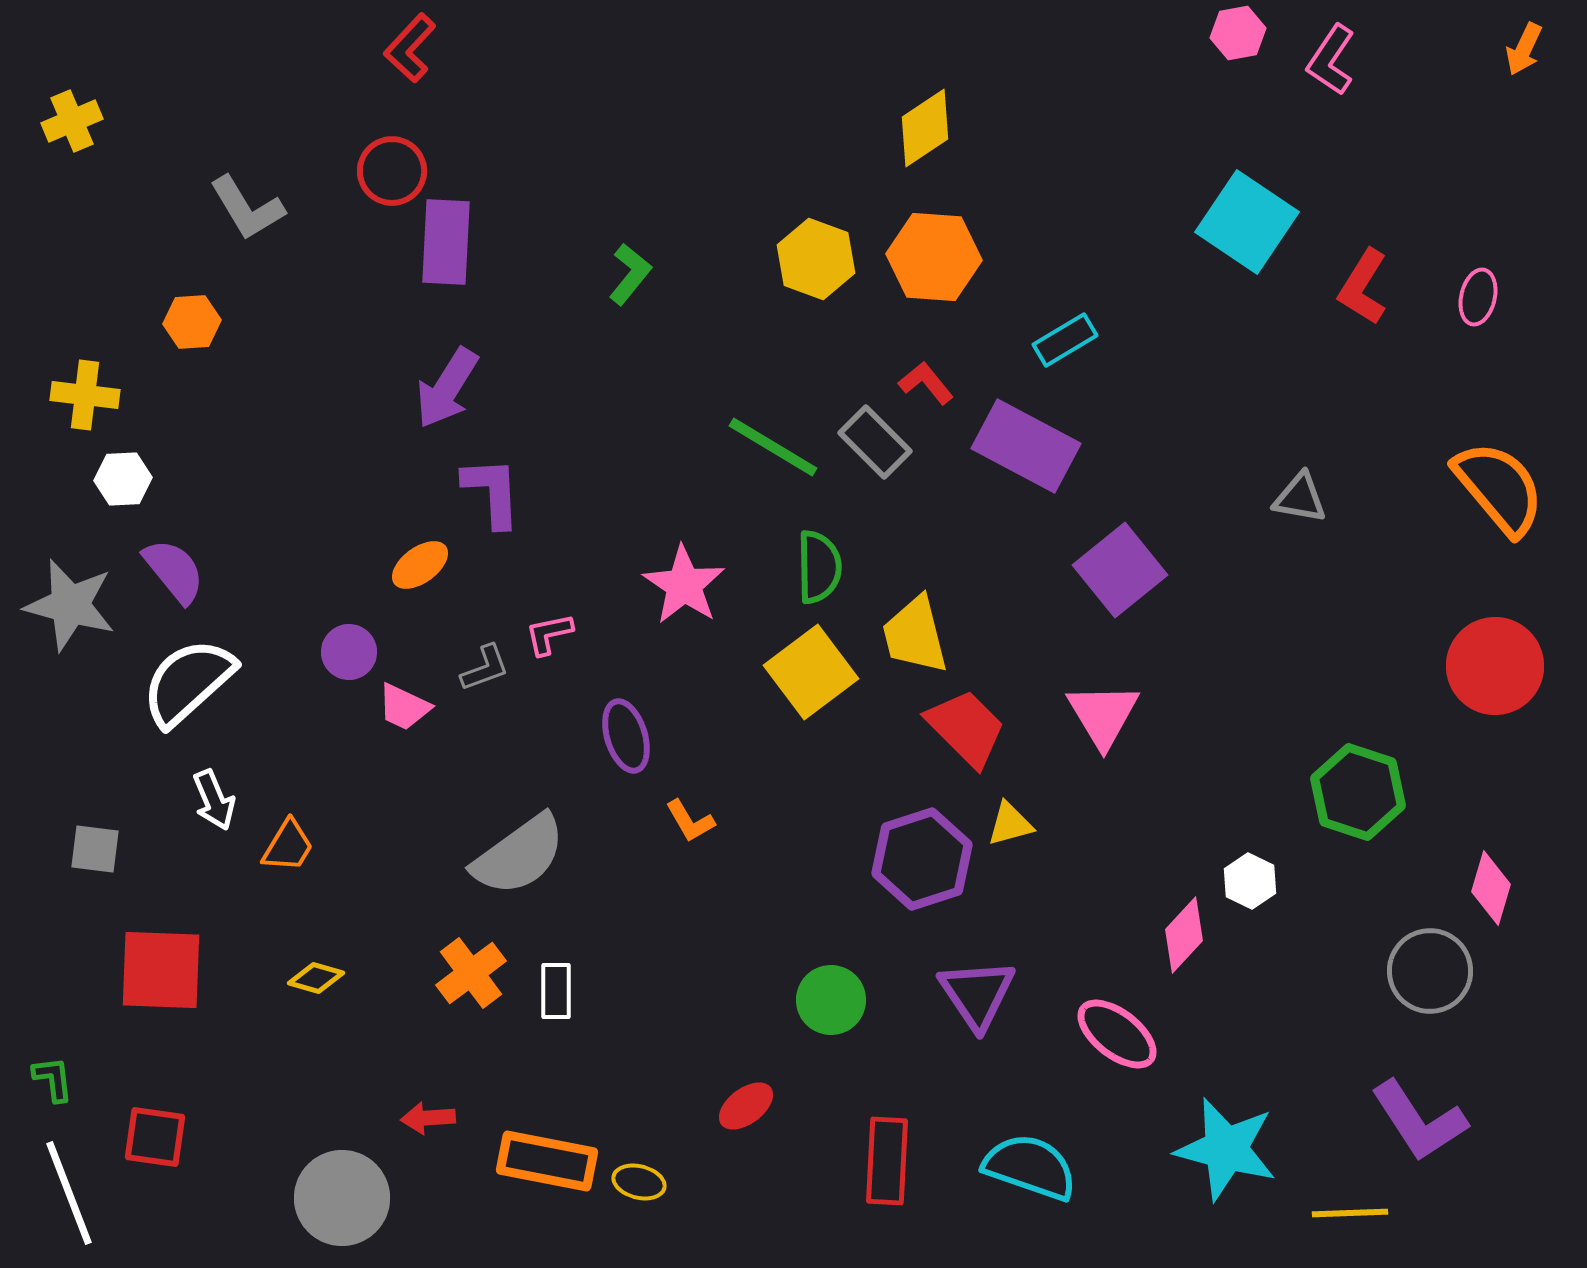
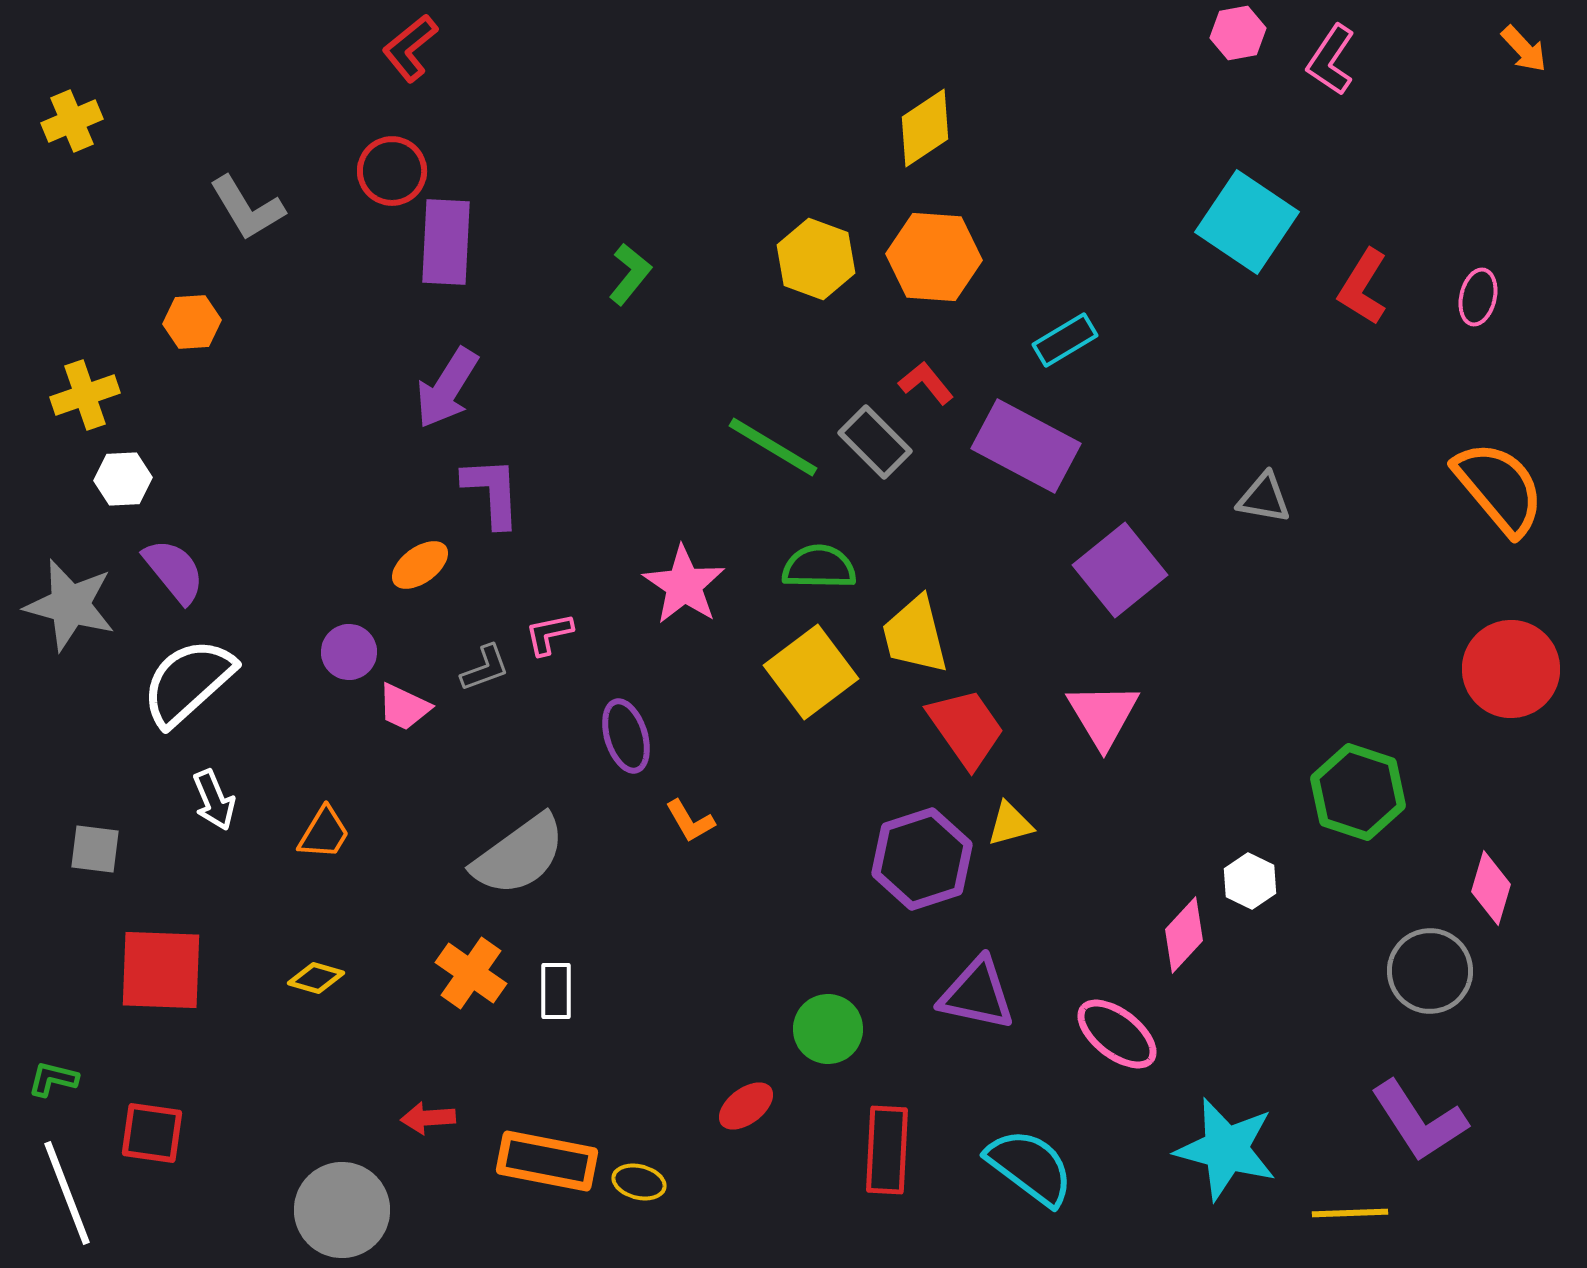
red L-shape at (410, 48): rotated 8 degrees clockwise
orange arrow at (1524, 49): rotated 68 degrees counterclockwise
yellow cross at (85, 395): rotated 26 degrees counterclockwise
gray triangle at (1300, 498): moved 36 px left
green semicircle at (819, 567): rotated 88 degrees counterclockwise
red circle at (1495, 666): moved 16 px right, 3 px down
red trapezoid at (966, 728): rotated 10 degrees clockwise
orange trapezoid at (288, 846): moved 36 px right, 13 px up
orange cross at (471, 973): rotated 18 degrees counterclockwise
purple triangle at (977, 994): rotated 44 degrees counterclockwise
green circle at (831, 1000): moved 3 px left, 29 px down
green L-shape at (53, 1079): rotated 69 degrees counterclockwise
red square at (155, 1137): moved 3 px left, 4 px up
red rectangle at (887, 1161): moved 11 px up
cyan semicircle at (1030, 1167): rotated 18 degrees clockwise
white line at (69, 1193): moved 2 px left
gray circle at (342, 1198): moved 12 px down
